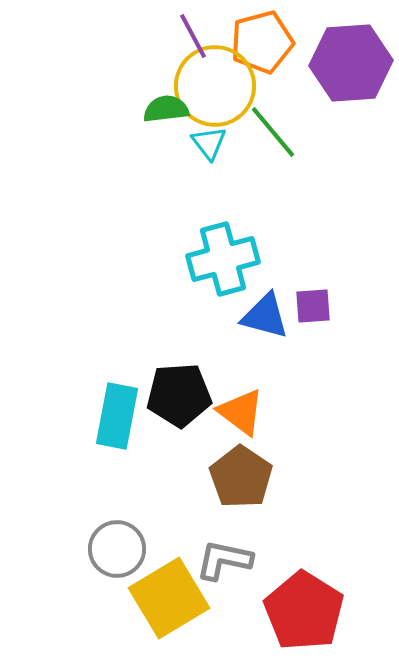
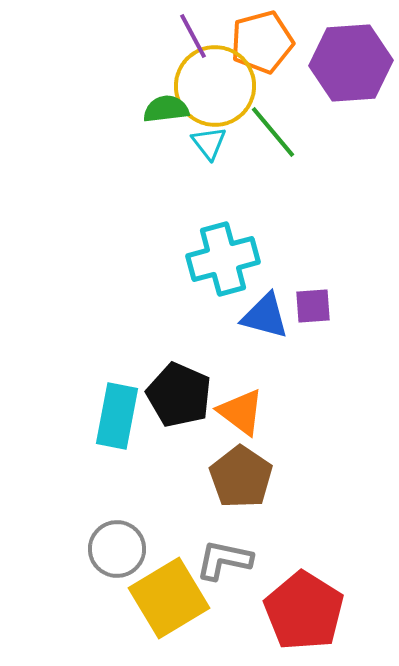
black pentagon: rotated 28 degrees clockwise
